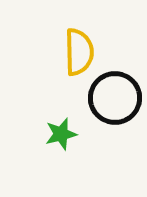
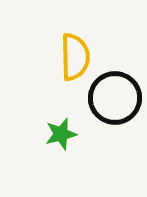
yellow semicircle: moved 4 px left, 5 px down
